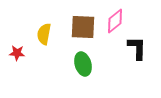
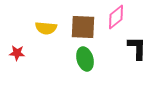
pink diamond: moved 1 px right, 4 px up
yellow semicircle: moved 2 px right, 6 px up; rotated 95 degrees counterclockwise
green ellipse: moved 2 px right, 5 px up
